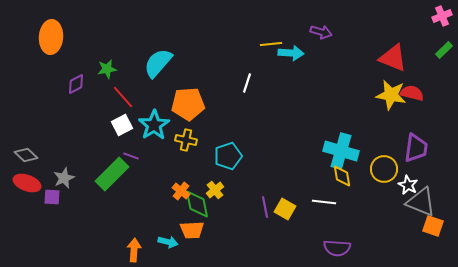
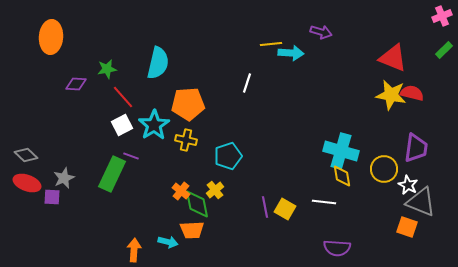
cyan semicircle at (158, 63): rotated 152 degrees clockwise
purple diamond at (76, 84): rotated 30 degrees clockwise
green rectangle at (112, 174): rotated 20 degrees counterclockwise
orange square at (433, 226): moved 26 px left, 1 px down
